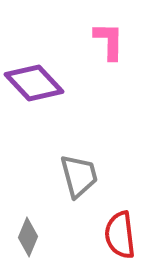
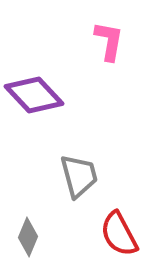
pink L-shape: rotated 9 degrees clockwise
purple diamond: moved 12 px down
red semicircle: moved 1 px left, 1 px up; rotated 21 degrees counterclockwise
